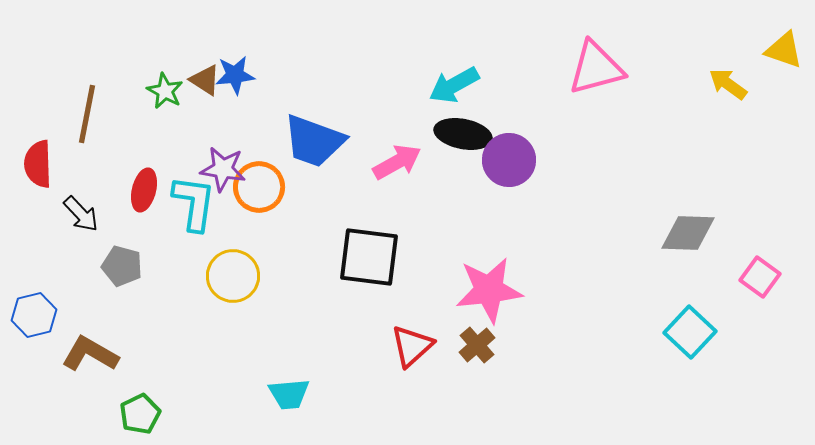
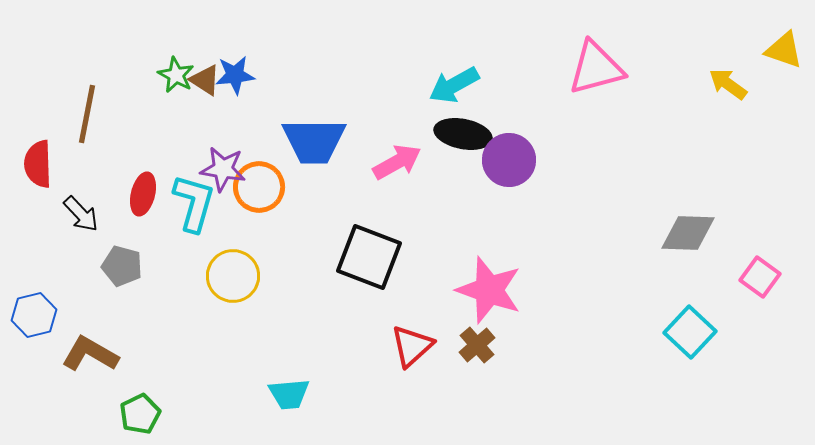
green star: moved 11 px right, 16 px up
blue trapezoid: rotated 20 degrees counterclockwise
red ellipse: moved 1 px left, 4 px down
cyan L-shape: rotated 8 degrees clockwise
black square: rotated 14 degrees clockwise
pink star: rotated 26 degrees clockwise
